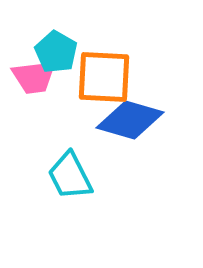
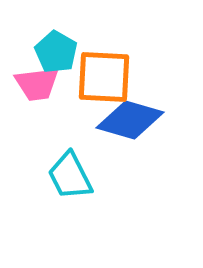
pink trapezoid: moved 3 px right, 7 px down
